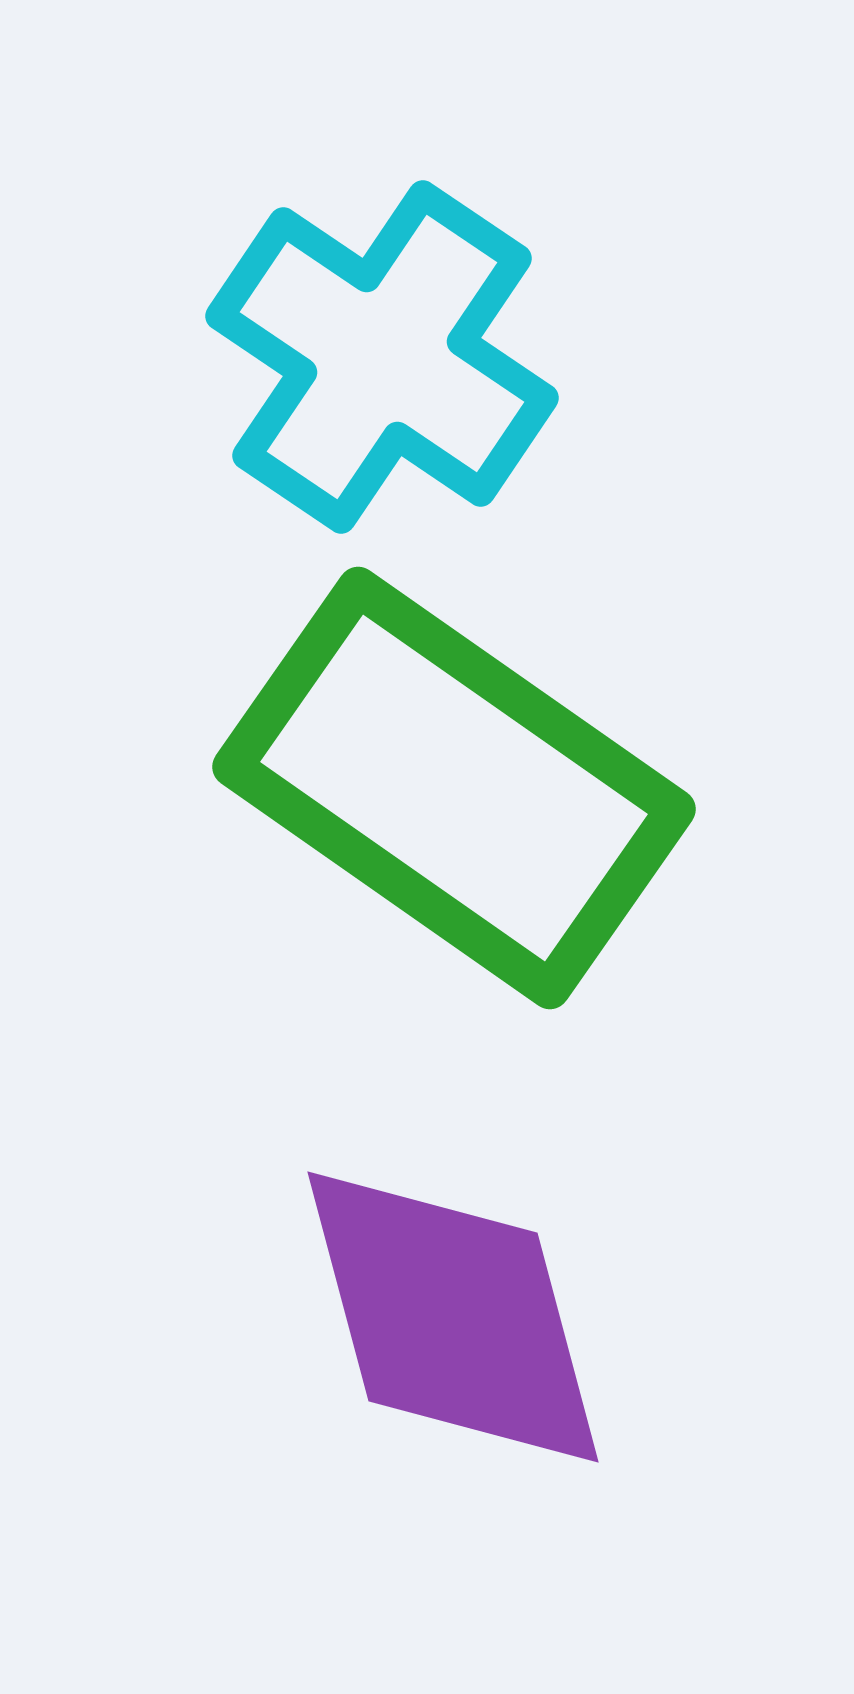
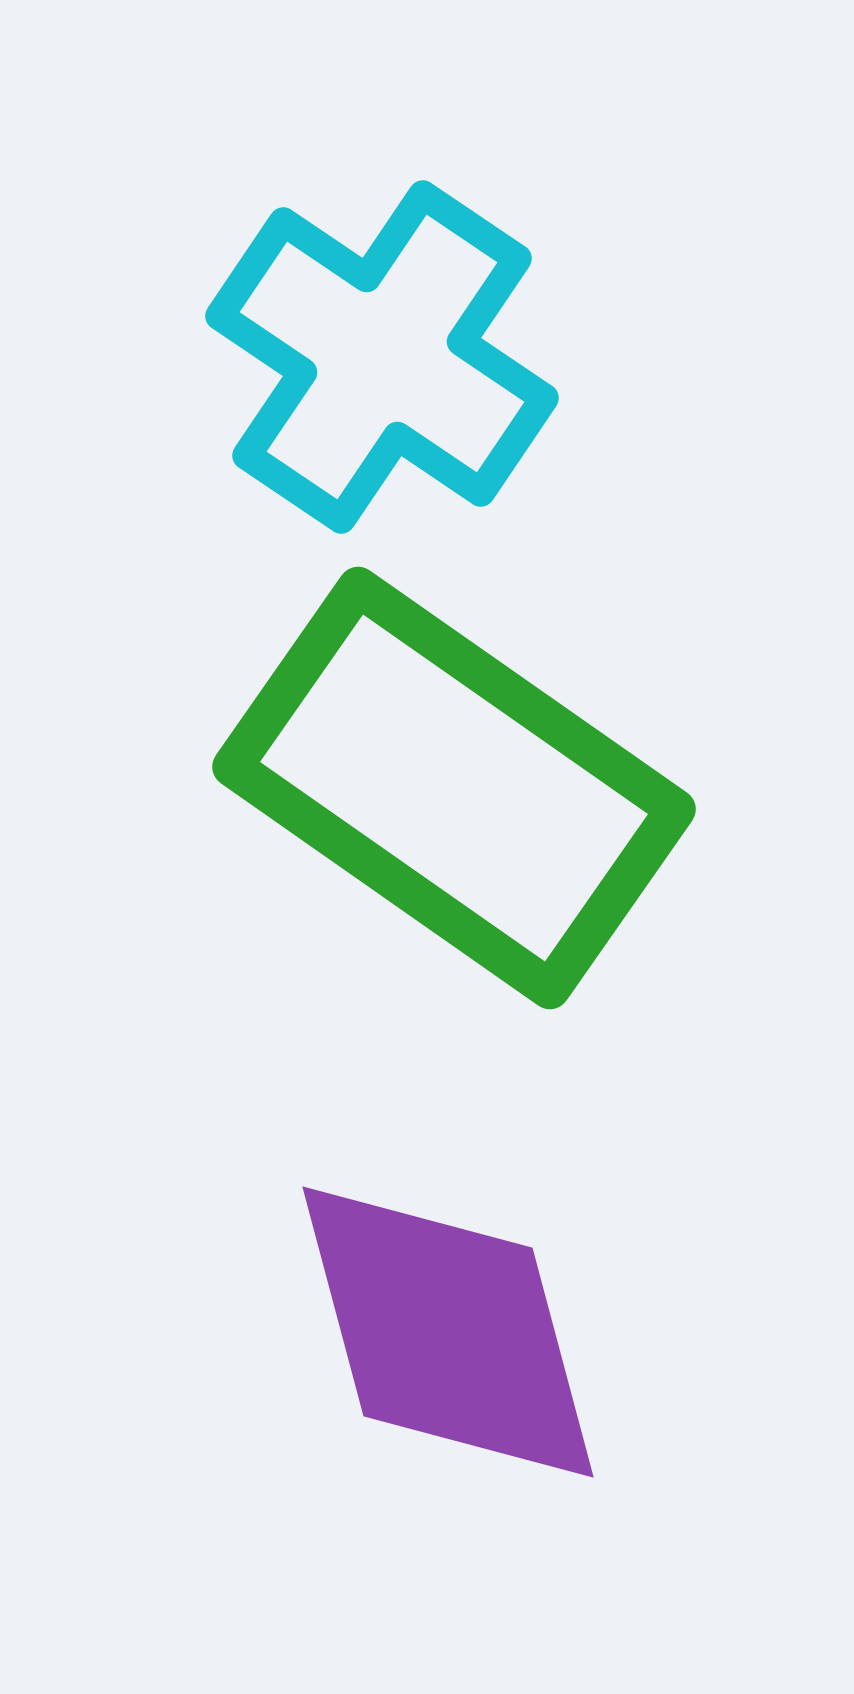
purple diamond: moved 5 px left, 15 px down
